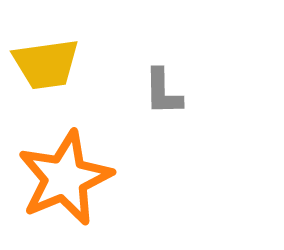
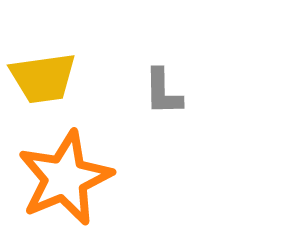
yellow trapezoid: moved 3 px left, 14 px down
